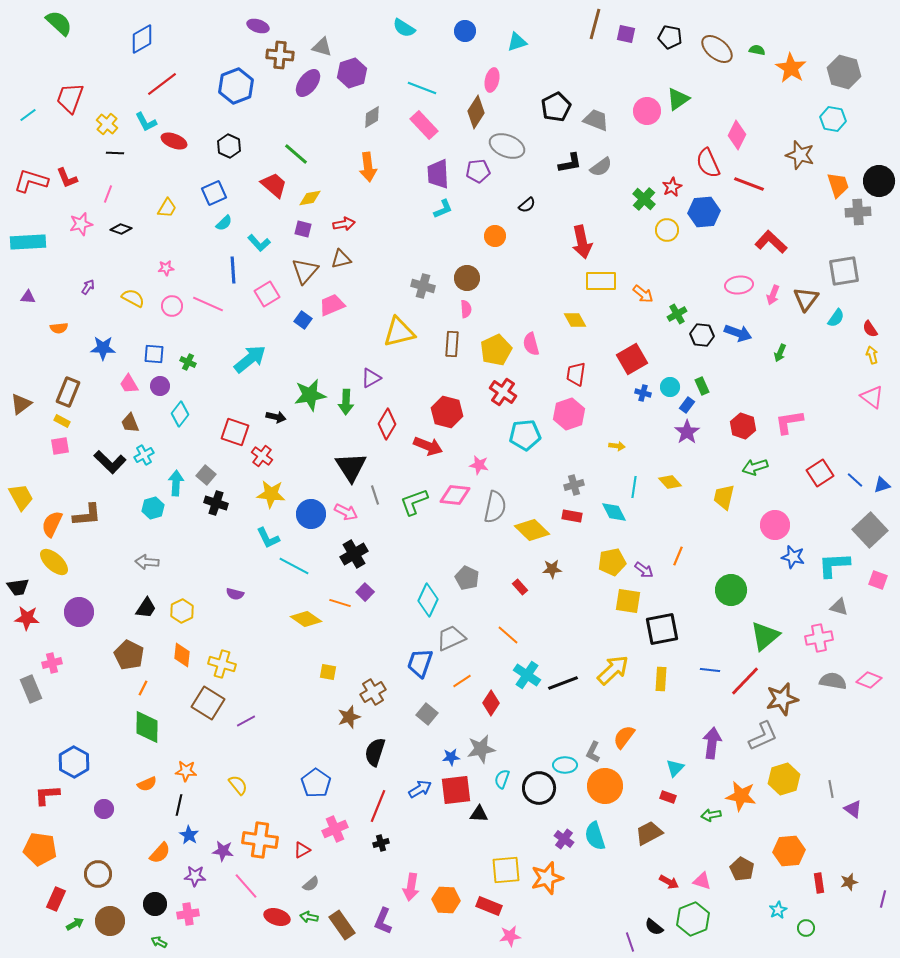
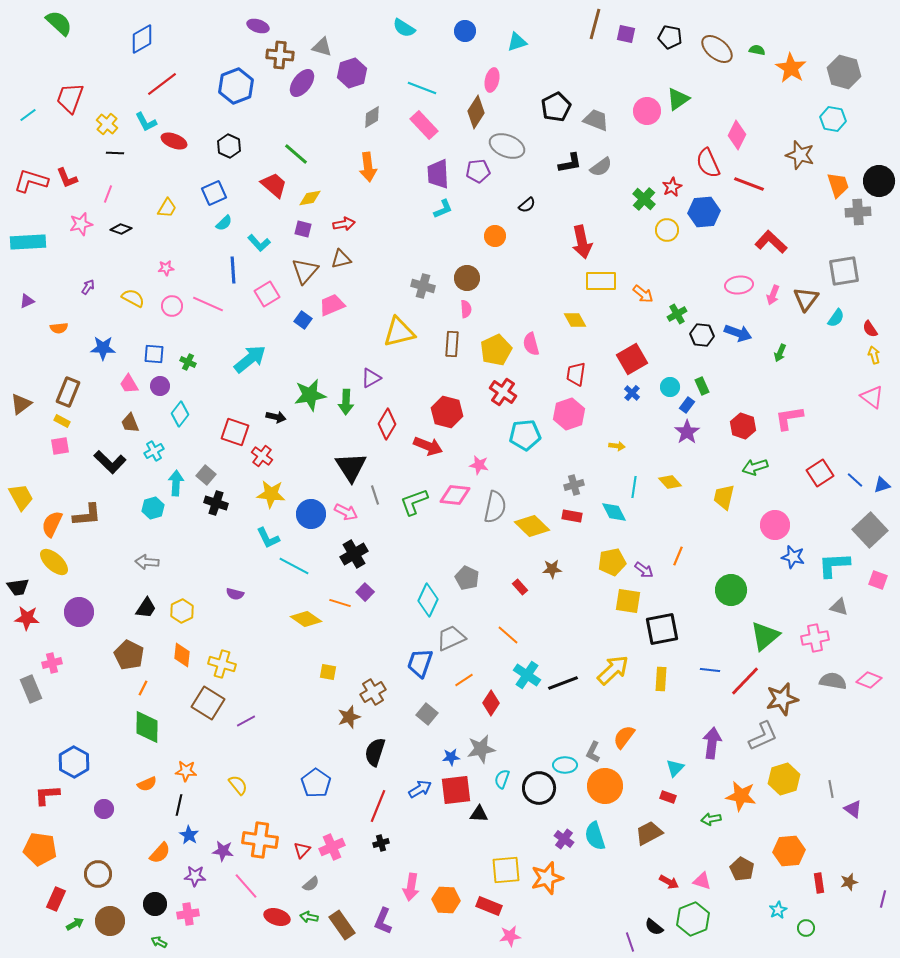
purple ellipse at (308, 83): moved 6 px left
purple triangle at (28, 297): moved 1 px left, 4 px down; rotated 28 degrees counterclockwise
yellow arrow at (872, 355): moved 2 px right
blue cross at (643, 393): moved 11 px left; rotated 28 degrees clockwise
pink L-shape at (789, 422): moved 4 px up
cyan cross at (144, 455): moved 10 px right, 4 px up
yellow diamond at (532, 530): moved 4 px up
pink cross at (819, 638): moved 4 px left
orange line at (462, 681): moved 2 px right, 1 px up
green arrow at (711, 815): moved 4 px down
pink cross at (335, 829): moved 3 px left, 18 px down
red triangle at (302, 850): rotated 18 degrees counterclockwise
